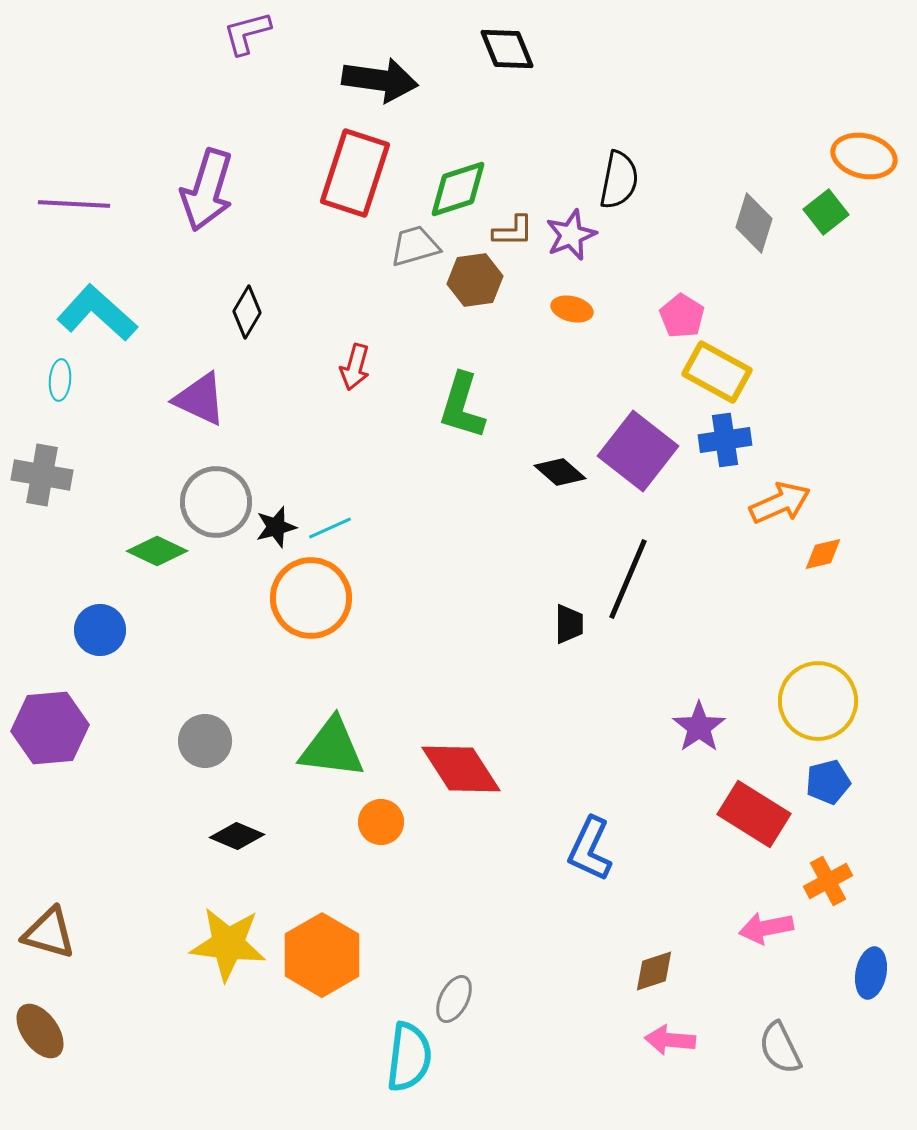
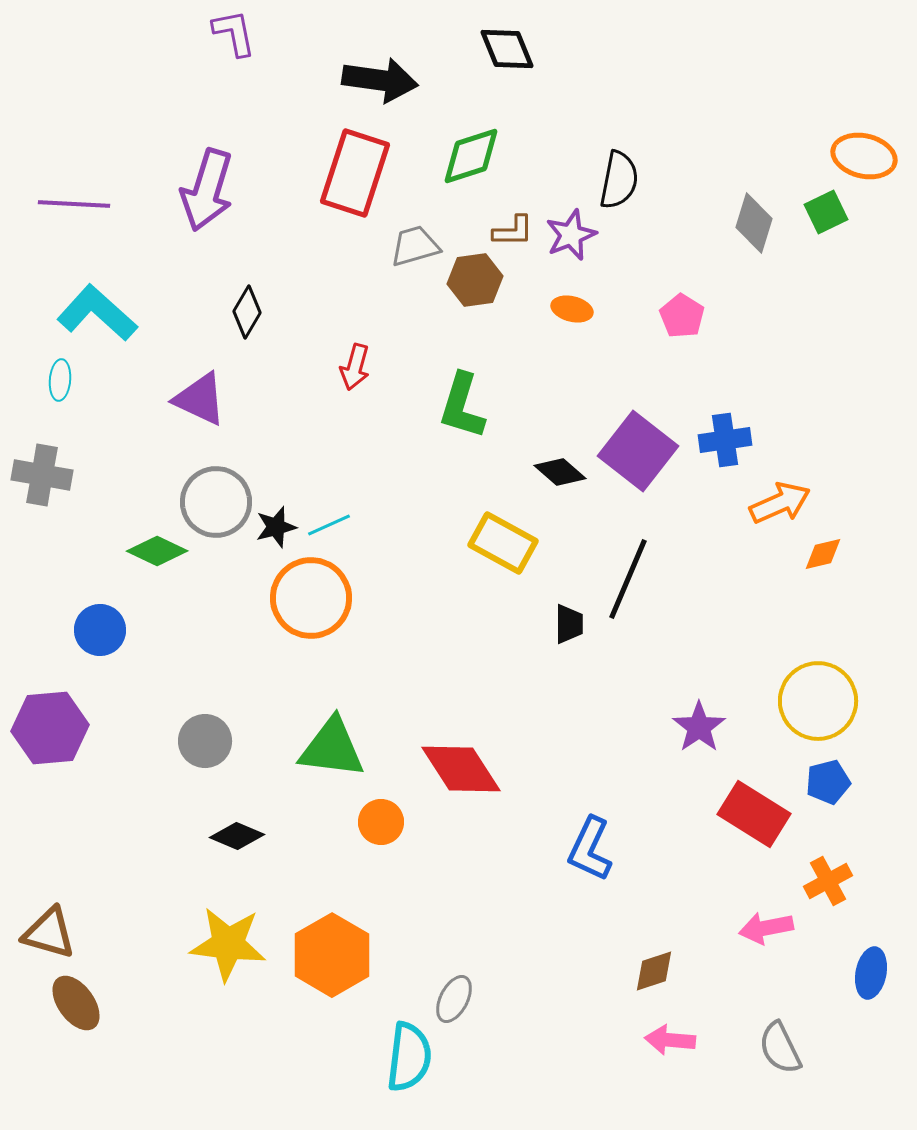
purple L-shape at (247, 33): moved 13 px left; rotated 94 degrees clockwise
green diamond at (458, 189): moved 13 px right, 33 px up
green square at (826, 212): rotated 12 degrees clockwise
yellow rectangle at (717, 372): moved 214 px left, 171 px down
cyan line at (330, 528): moved 1 px left, 3 px up
orange hexagon at (322, 955): moved 10 px right
brown ellipse at (40, 1031): moved 36 px right, 28 px up
